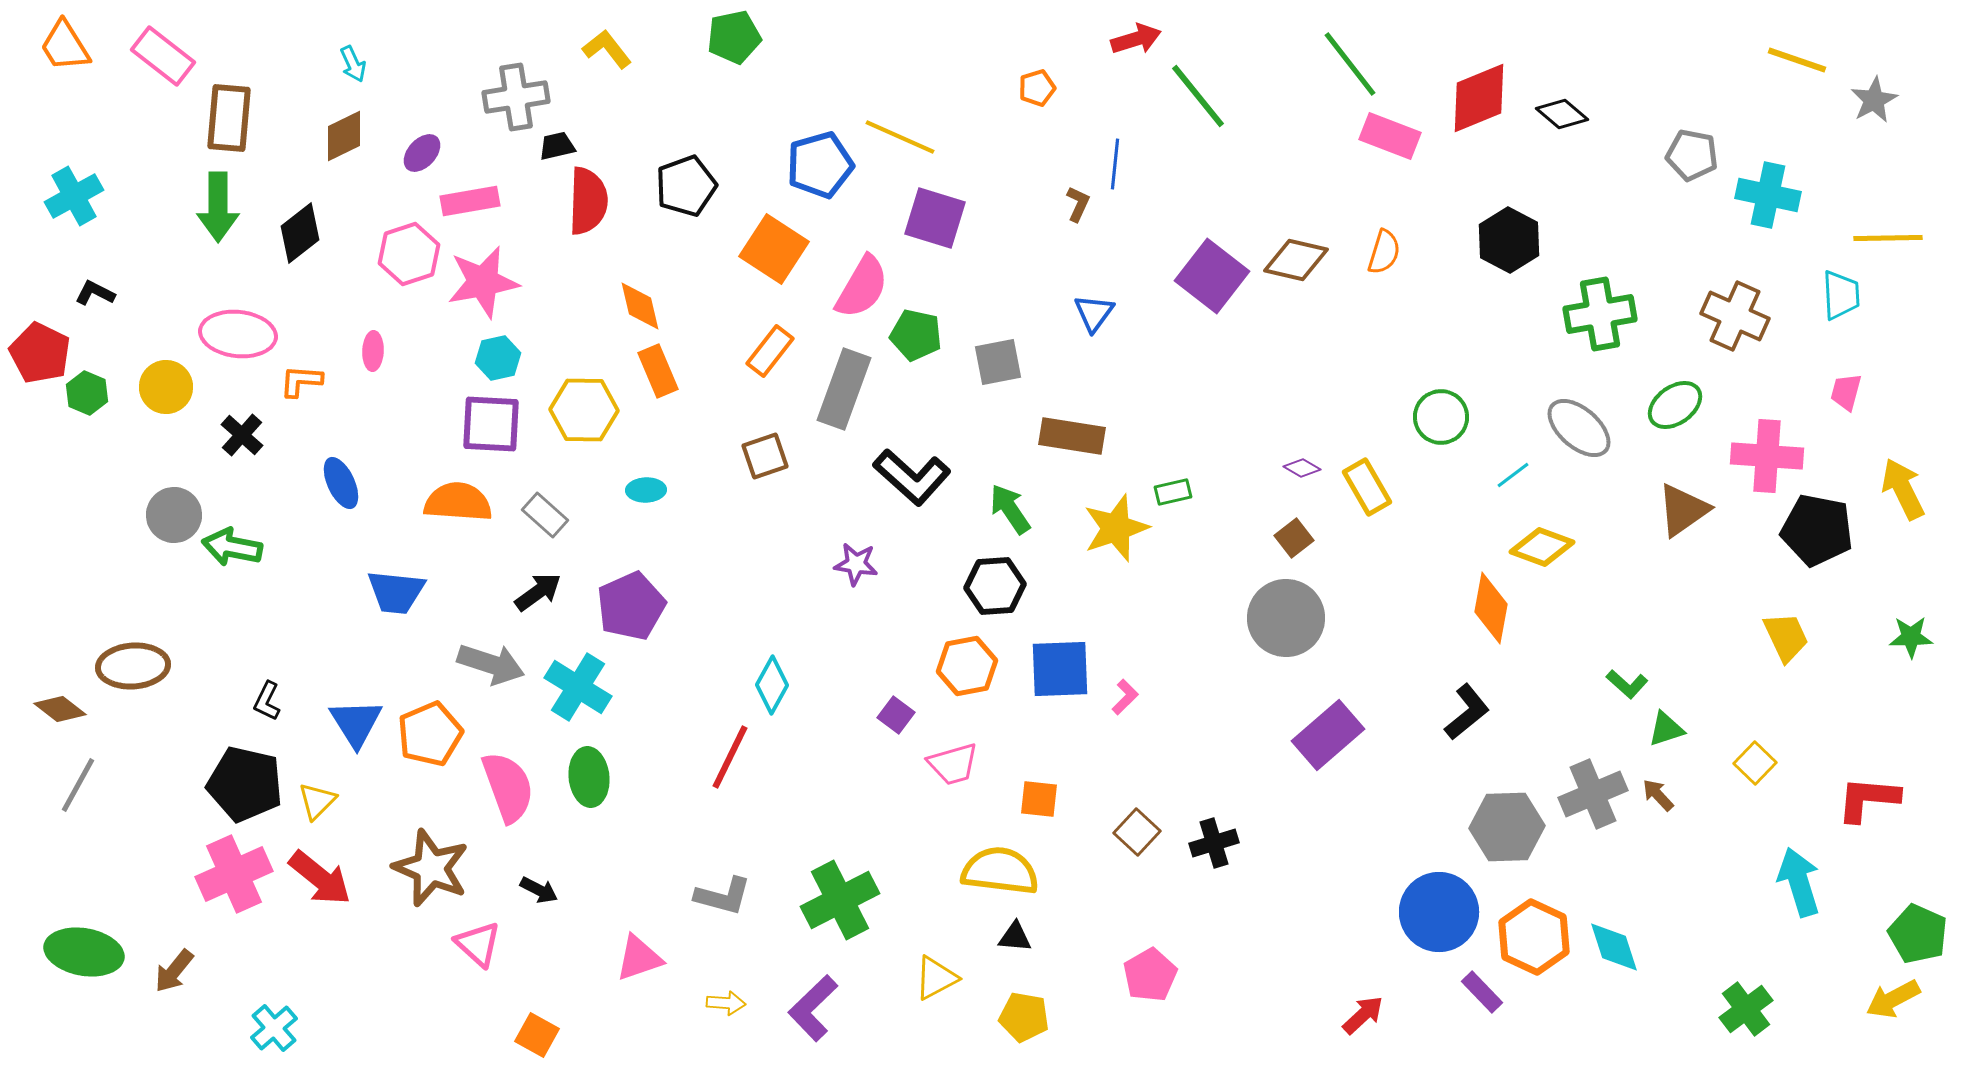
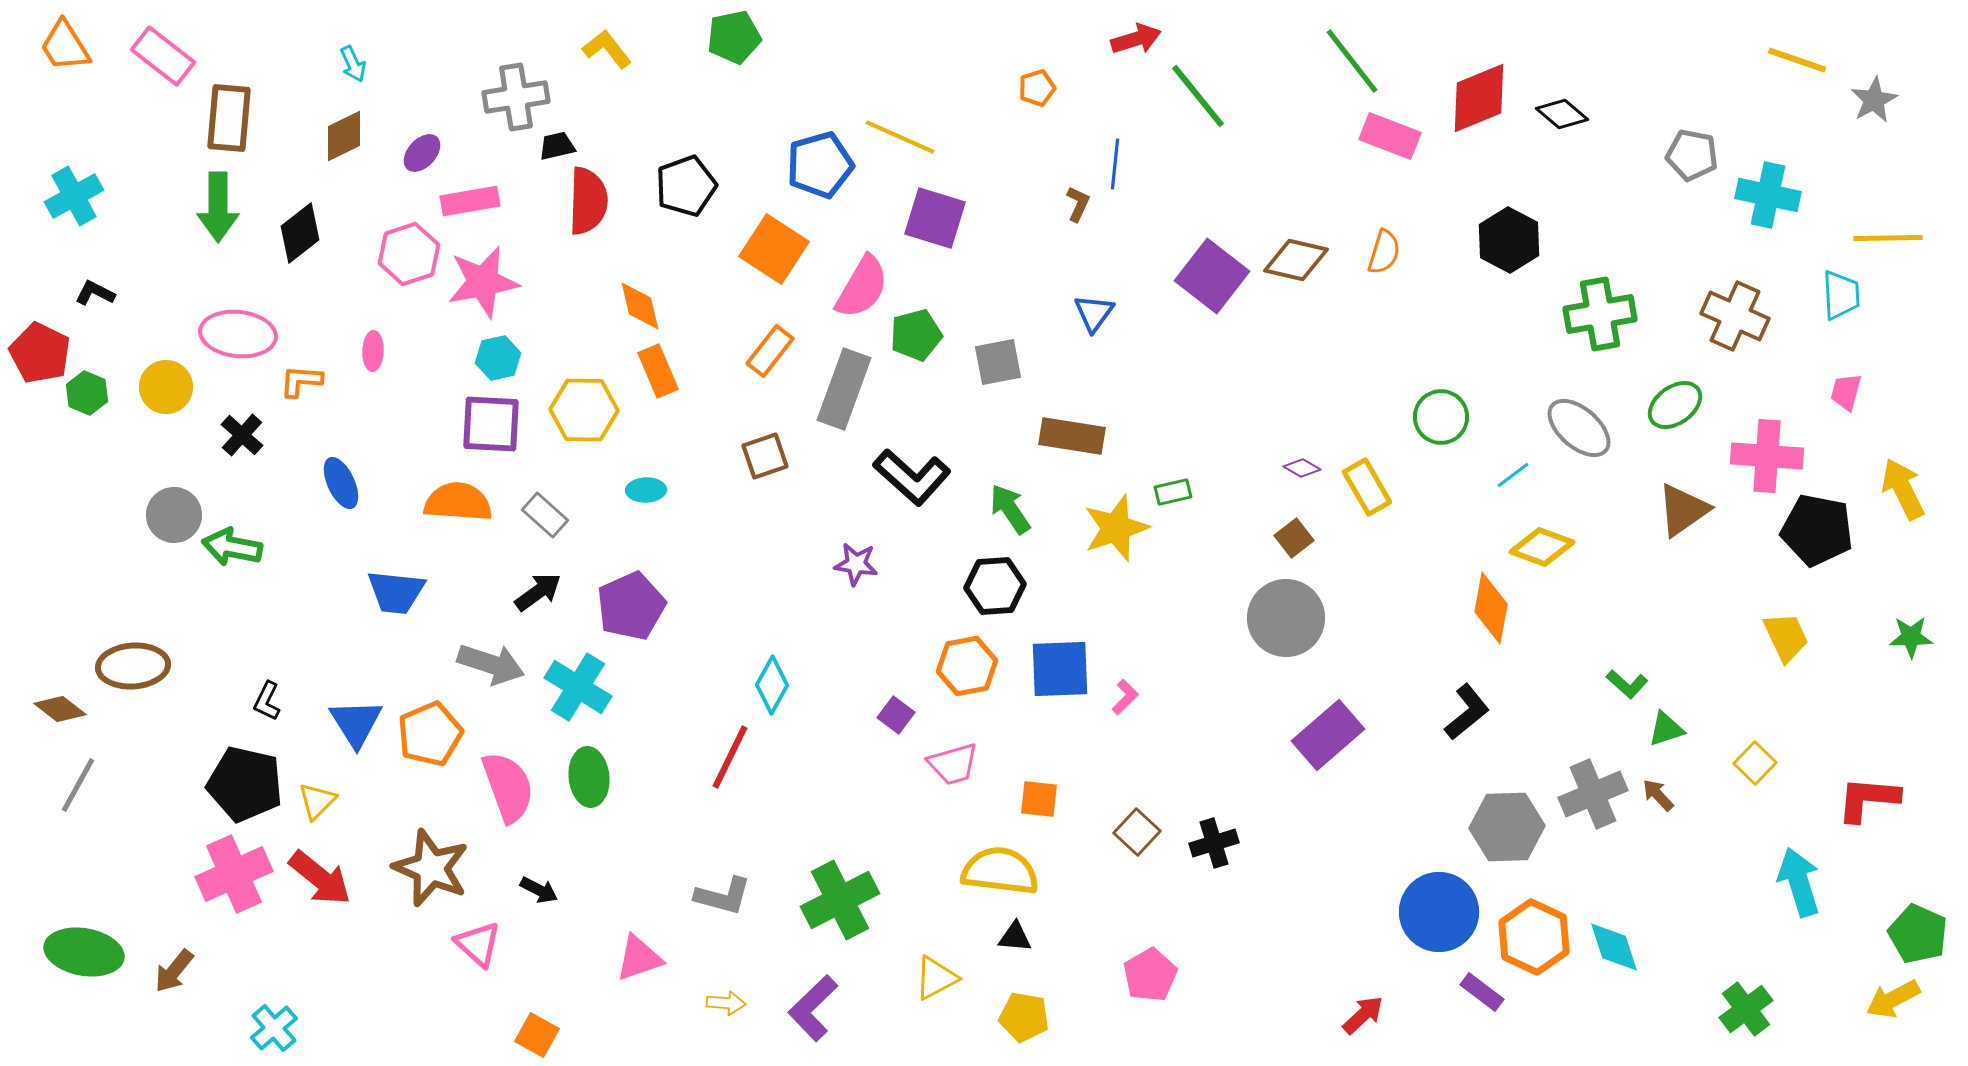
green line at (1350, 64): moved 2 px right, 3 px up
green pentagon at (916, 335): rotated 27 degrees counterclockwise
purple rectangle at (1482, 992): rotated 9 degrees counterclockwise
